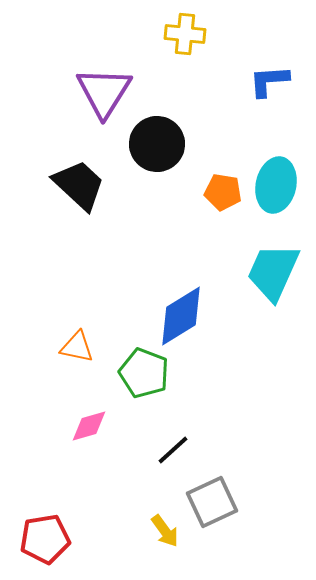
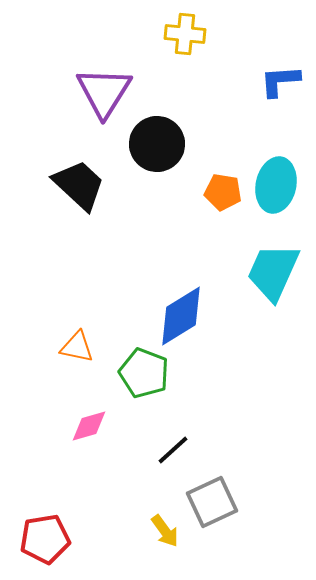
blue L-shape: moved 11 px right
